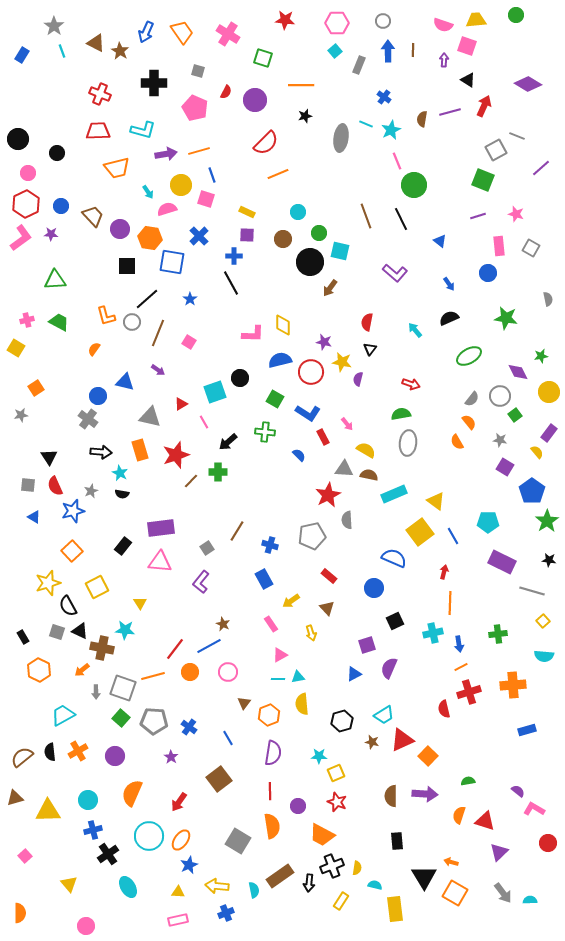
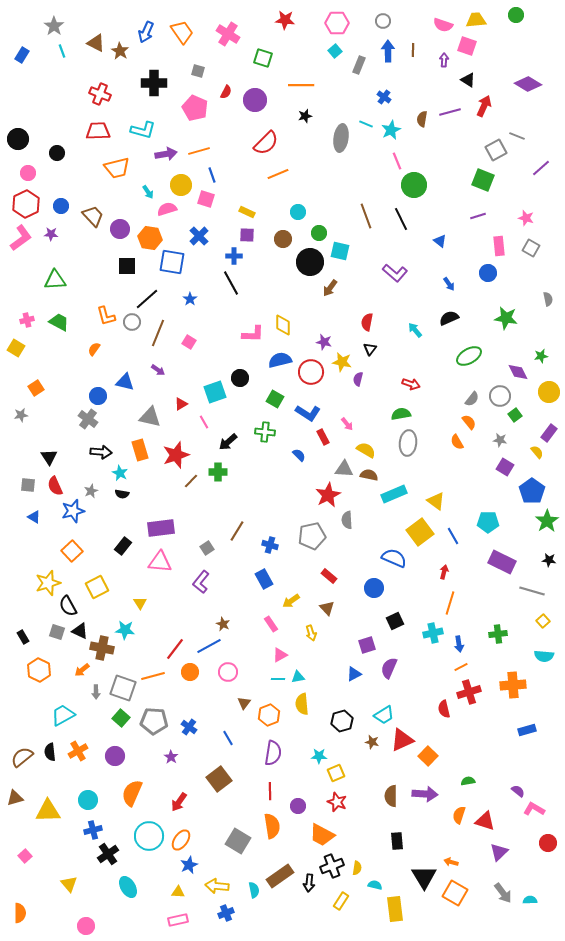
pink star at (516, 214): moved 10 px right, 4 px down
orange line at (450, 603): rotated 15 degrees clockwise
